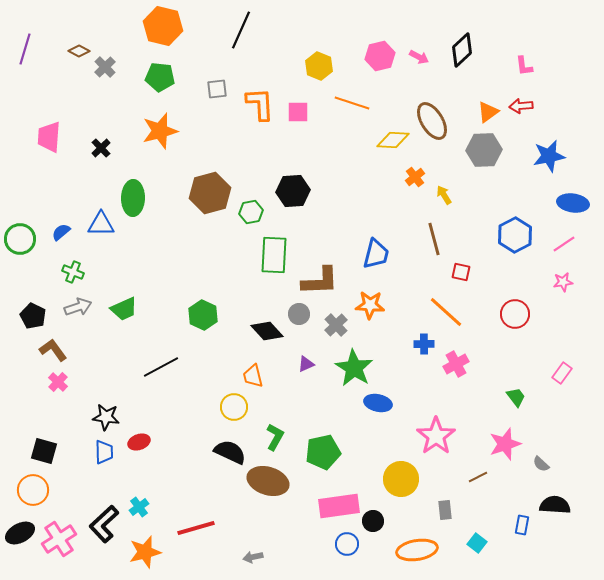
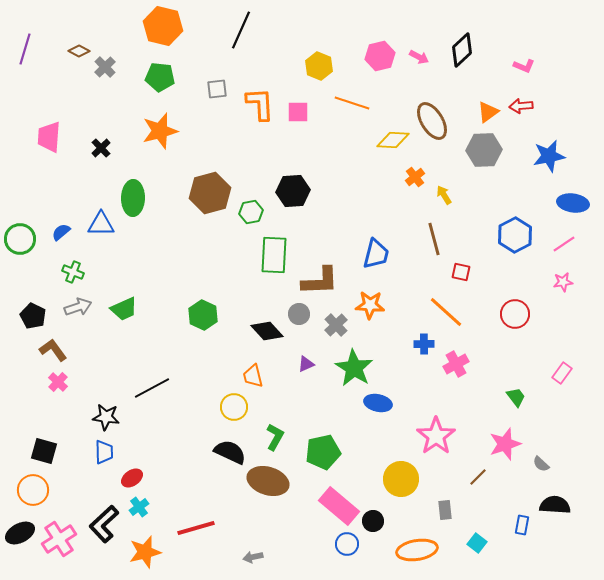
pink L-shape at (524, 66): rotated 60 degrees counterclockwise
black line at (161, 367): moved 9 px left, 21 px down
red ellipse at (139, 442): moved 7 px left, 36 px down; rotated 15 degrees counterclockwise
brown line at (478, 477): rotated 18 degrees counterclockwise
pink rectangle at (339, 506): rotated 48 degrees clockwise
